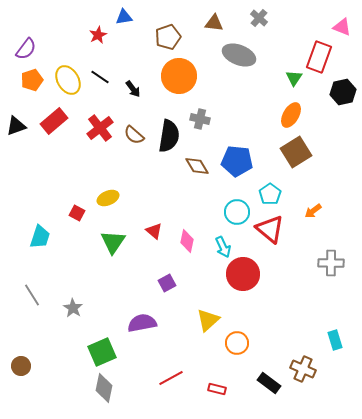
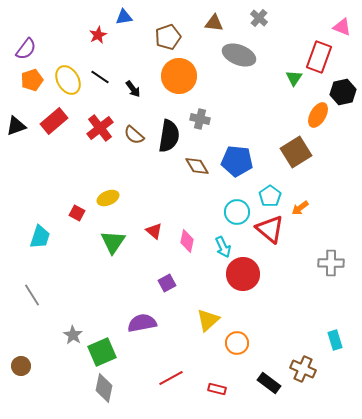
orange ellipse at (291, 115): moved 27 px right
cyan pentagon at (270, 194): moved 2 px down
orange arrow at (313, 211): moved 13 px left, 3 px up
gray star at (73, 308): moved 27 px down
